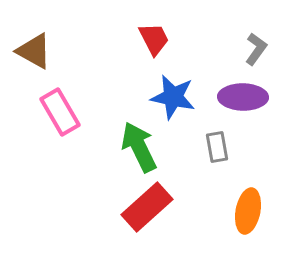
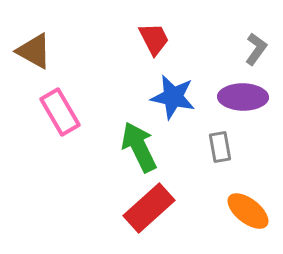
gray rectangle: moved 3 px right
red rectangle: moved 2 px right, 1 px down
orange ellipse: rotated 63 degrees counterclockwise
